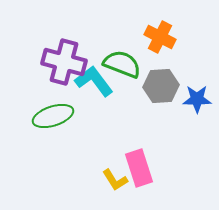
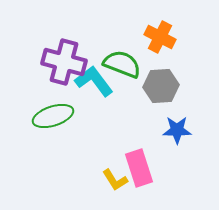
blue star: moved 20 px left, 31 px down
